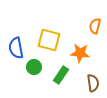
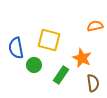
orange semicircle: rotated 63 degrees clockwise
orange star: moved 2 px right, 5 px down; rotated 18 degrees clockwise
green circle: moved 2 px up
